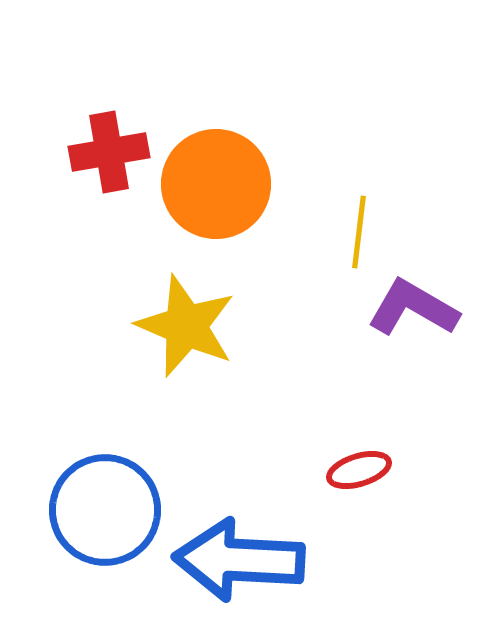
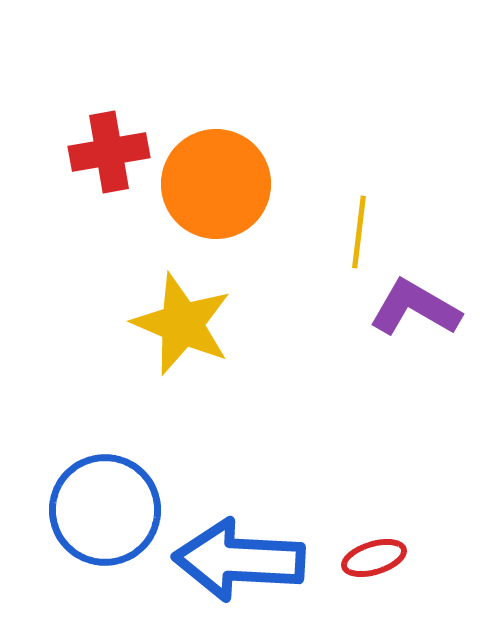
purple L-shape: moved 2 px right
yellow star: moved 4 px left, 2 px up
red ellipse: moved 15 px right, 88 px down
